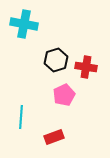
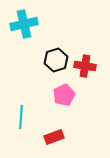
cyan cross: rotated 24 degrees counterclockwise
red cross: moved 1 px left, 1 px up
